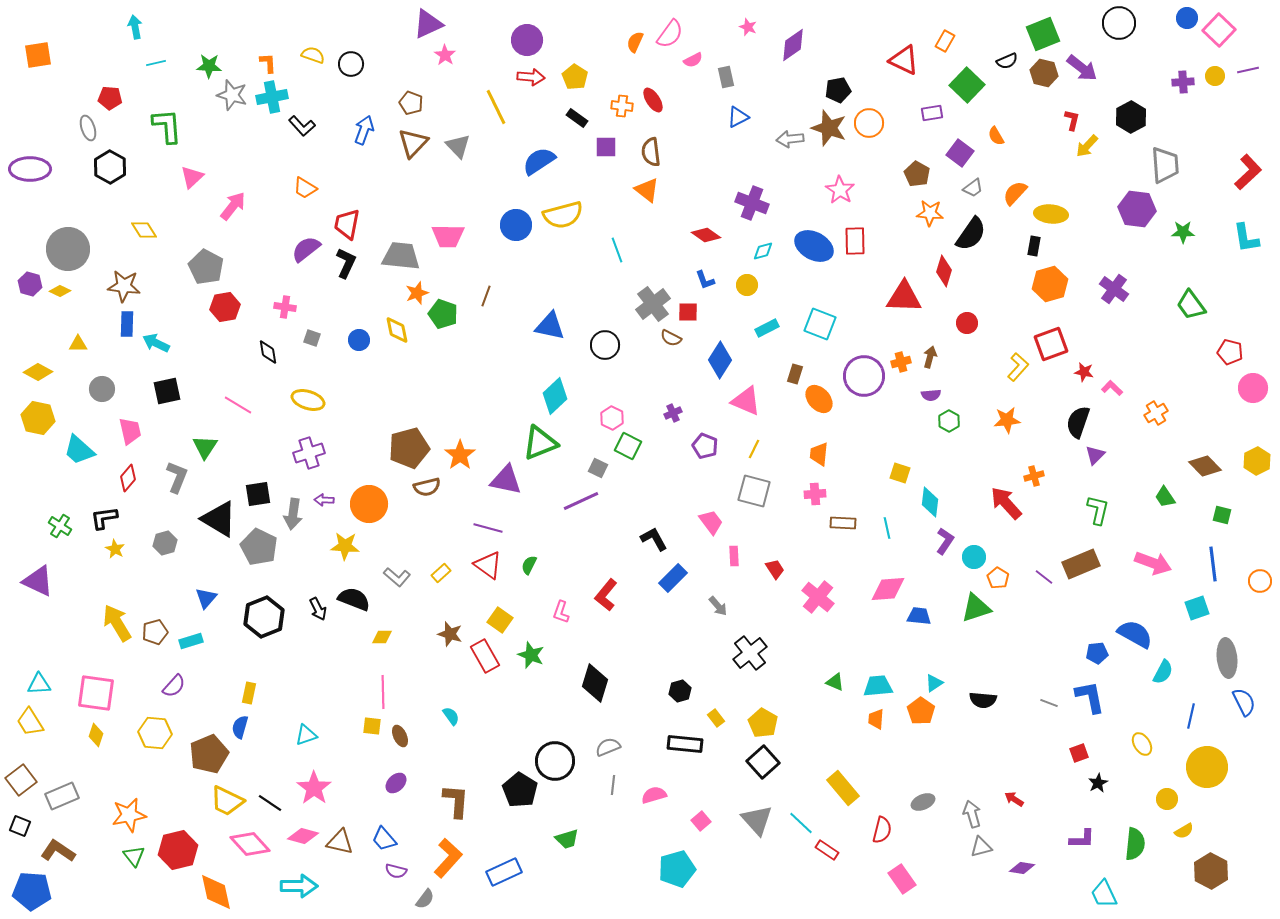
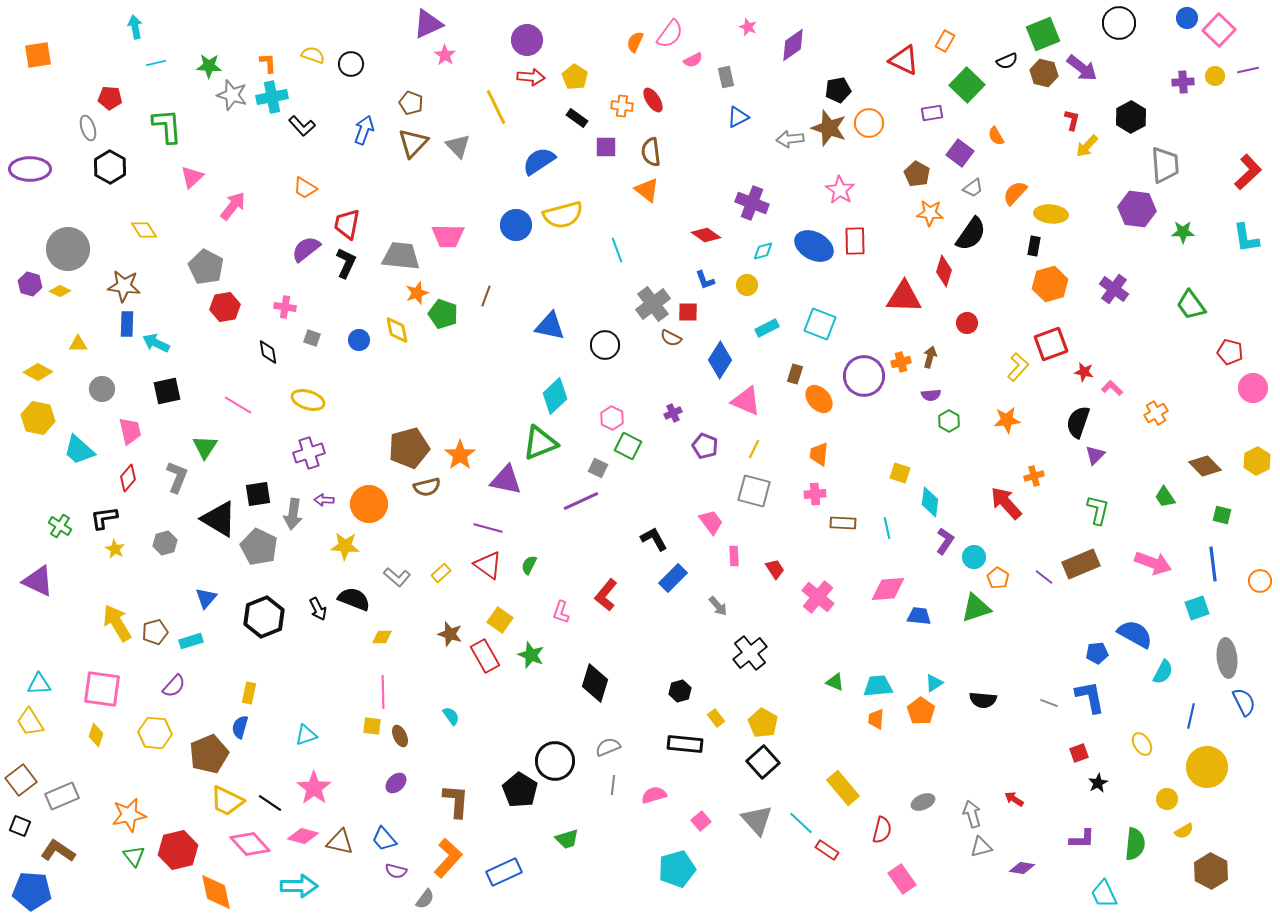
pink square at (96, 693): moved 6 px right, 4 px up
